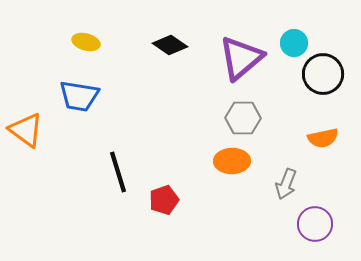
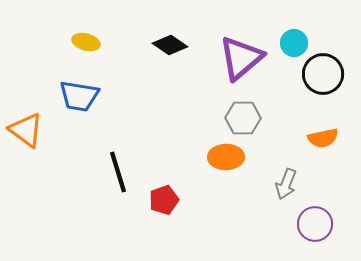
orange ellipse: moved 6 px left, 4 px up
